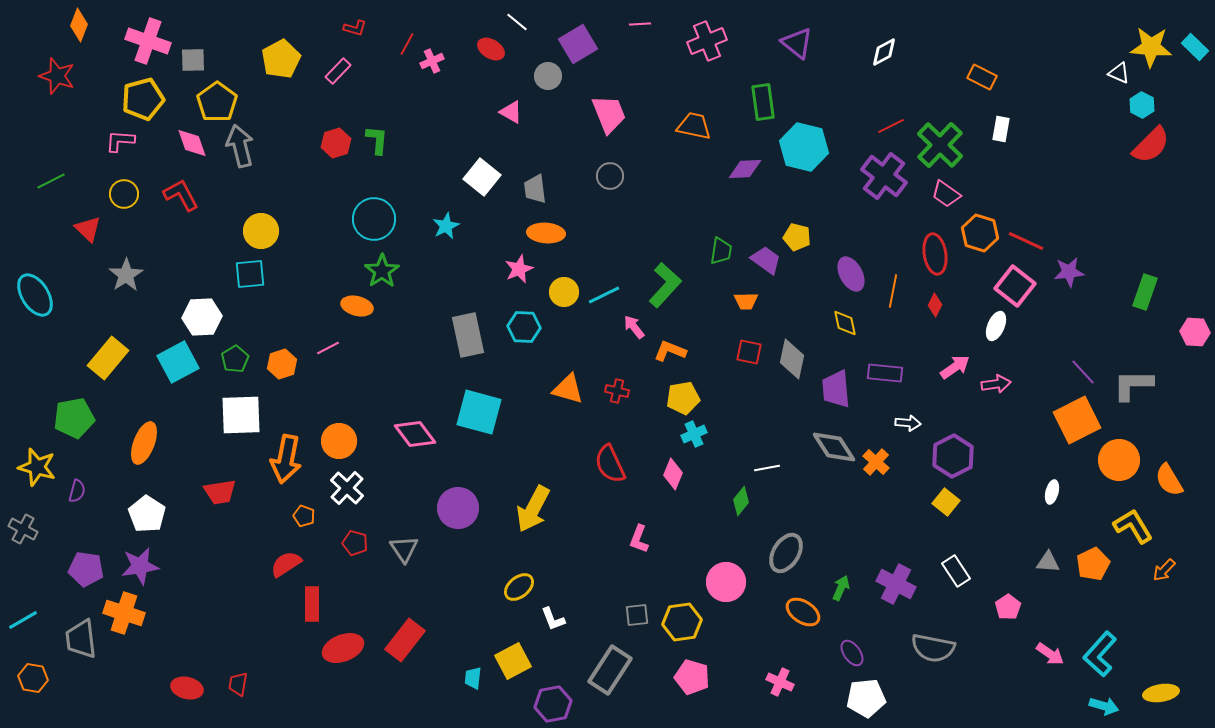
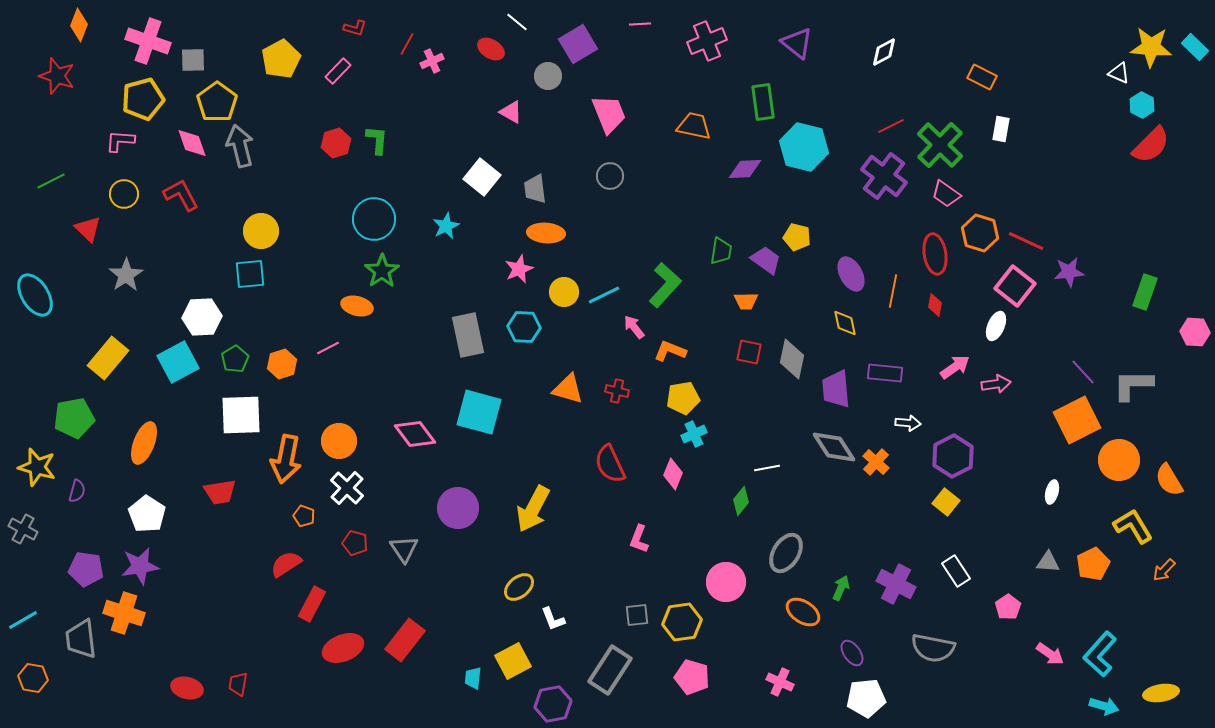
red diamond at (935, 305): rotated 15 degrees counterclockwise
red rectangle at (312, 604): rotated 28 degrees clockwise
